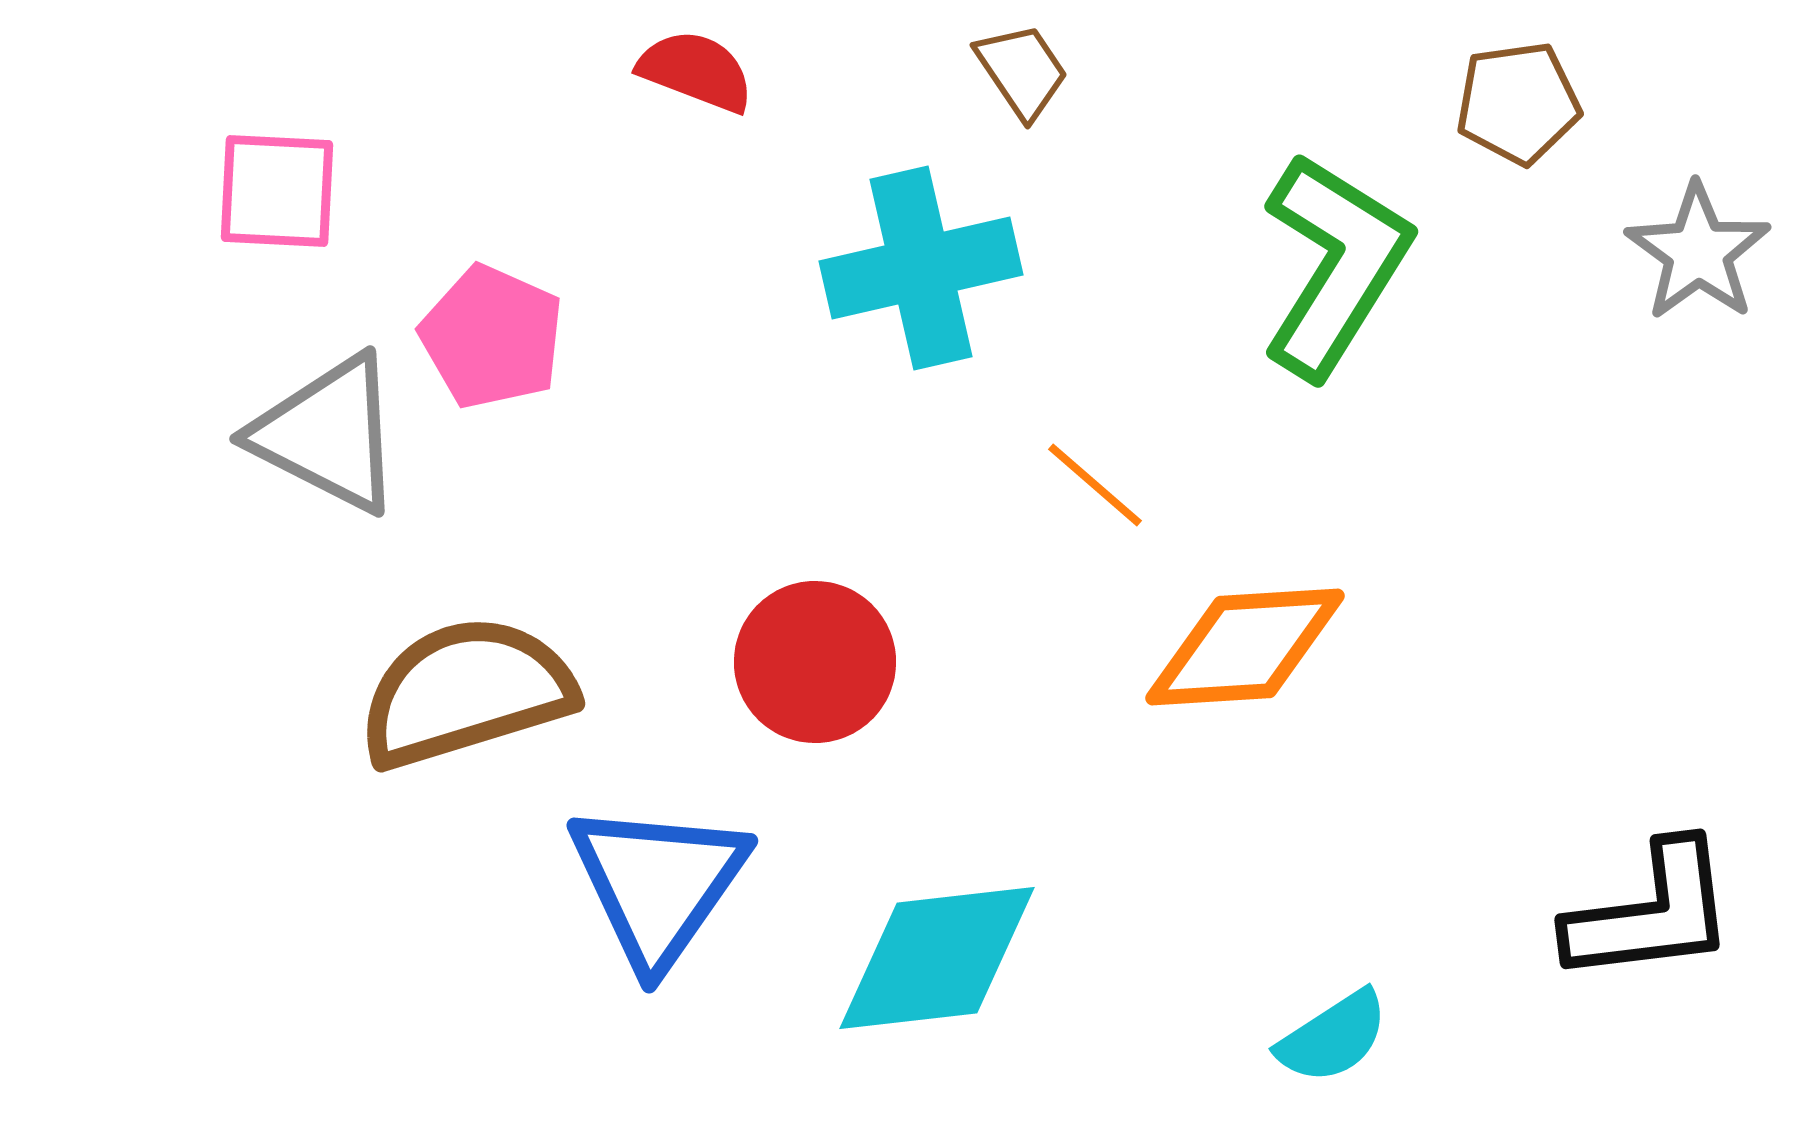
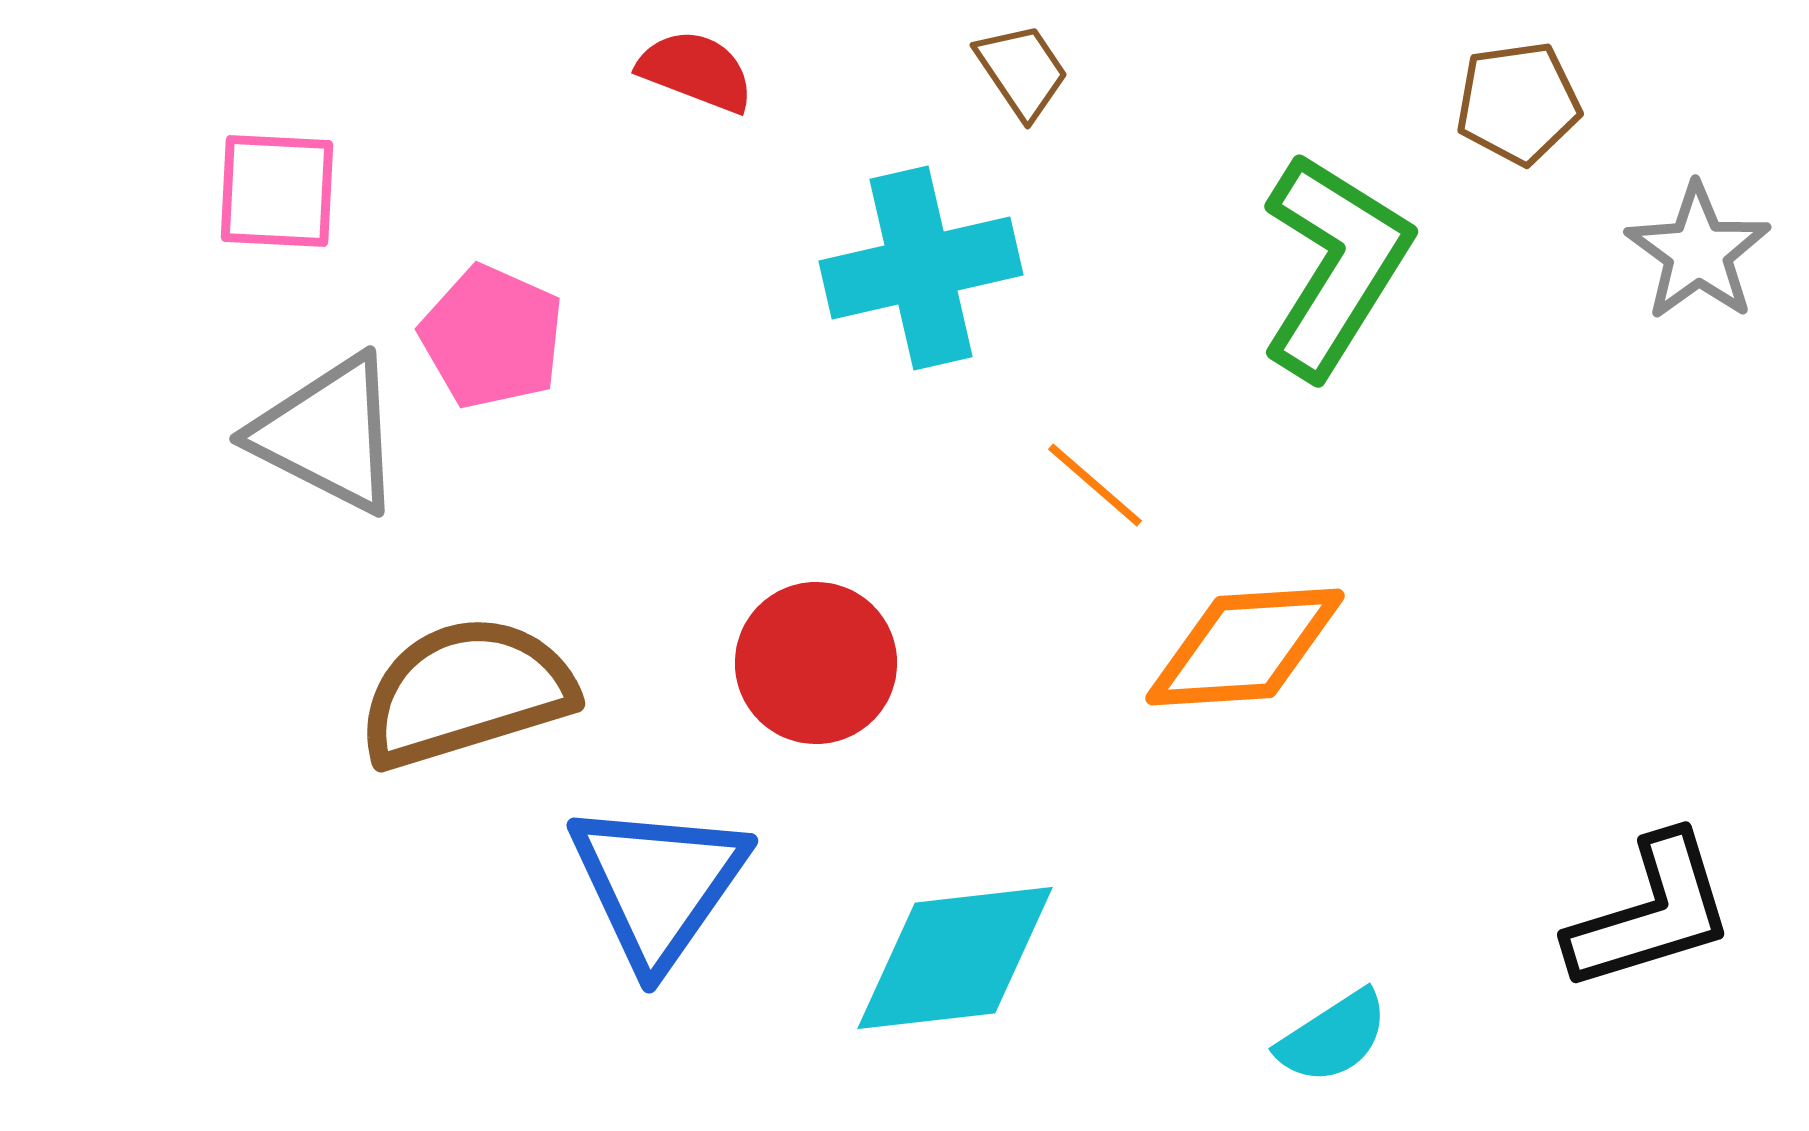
red circle: moved 1 px right, 1 px down
black L-shape: rotated 10 degrees counterclockwise
cyan diamond: moved 18 px right
